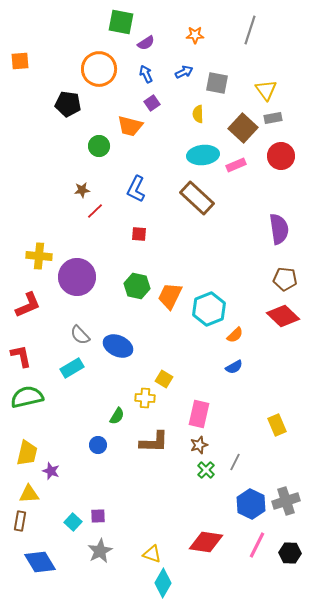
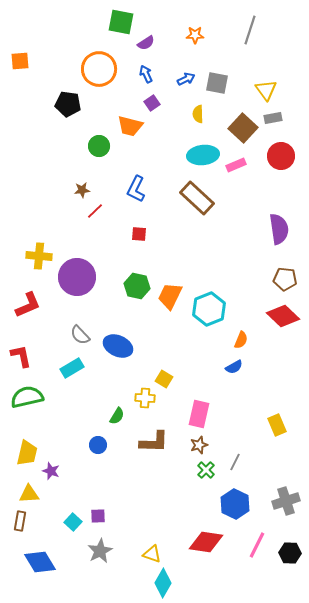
blue arrow at (184, 72): moved 2 px right, 7 px down
orange semicircle at (235, 335): moved 6 px right, 5 px down; rotated 24 degrees counterclockwise
blue hexagon at (251, 504): moved 16 px left
